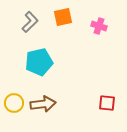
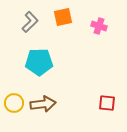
cyan pentagon: rotated 12 degrees clockwise
